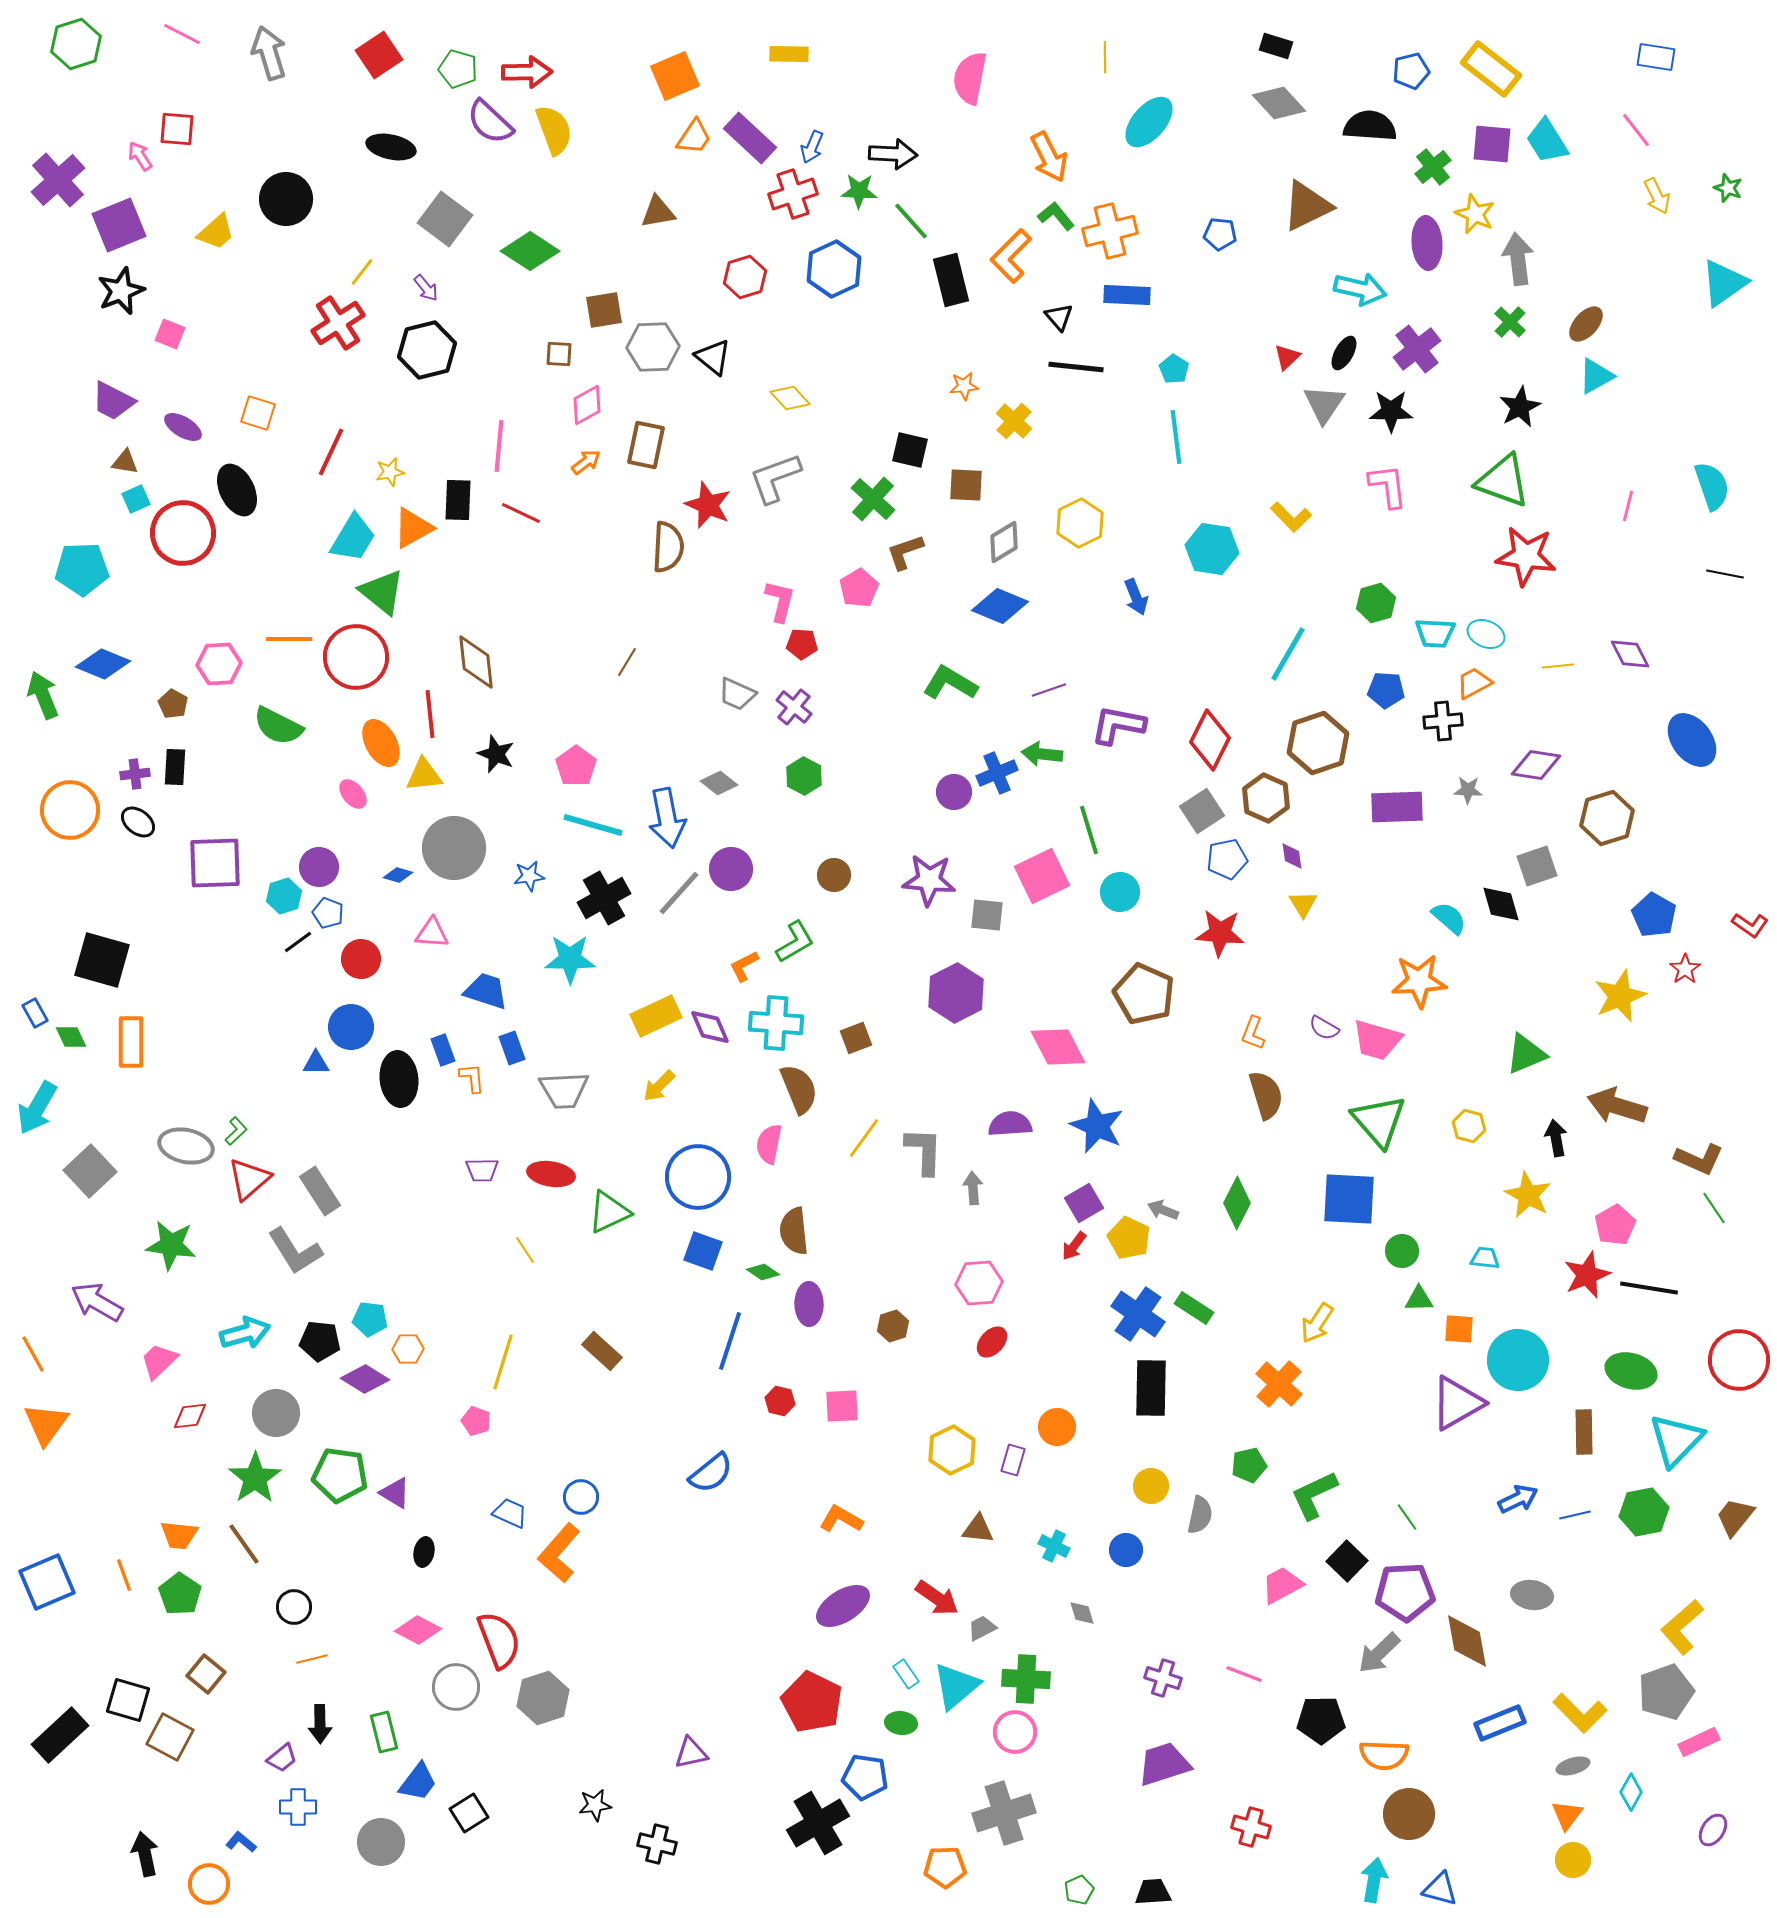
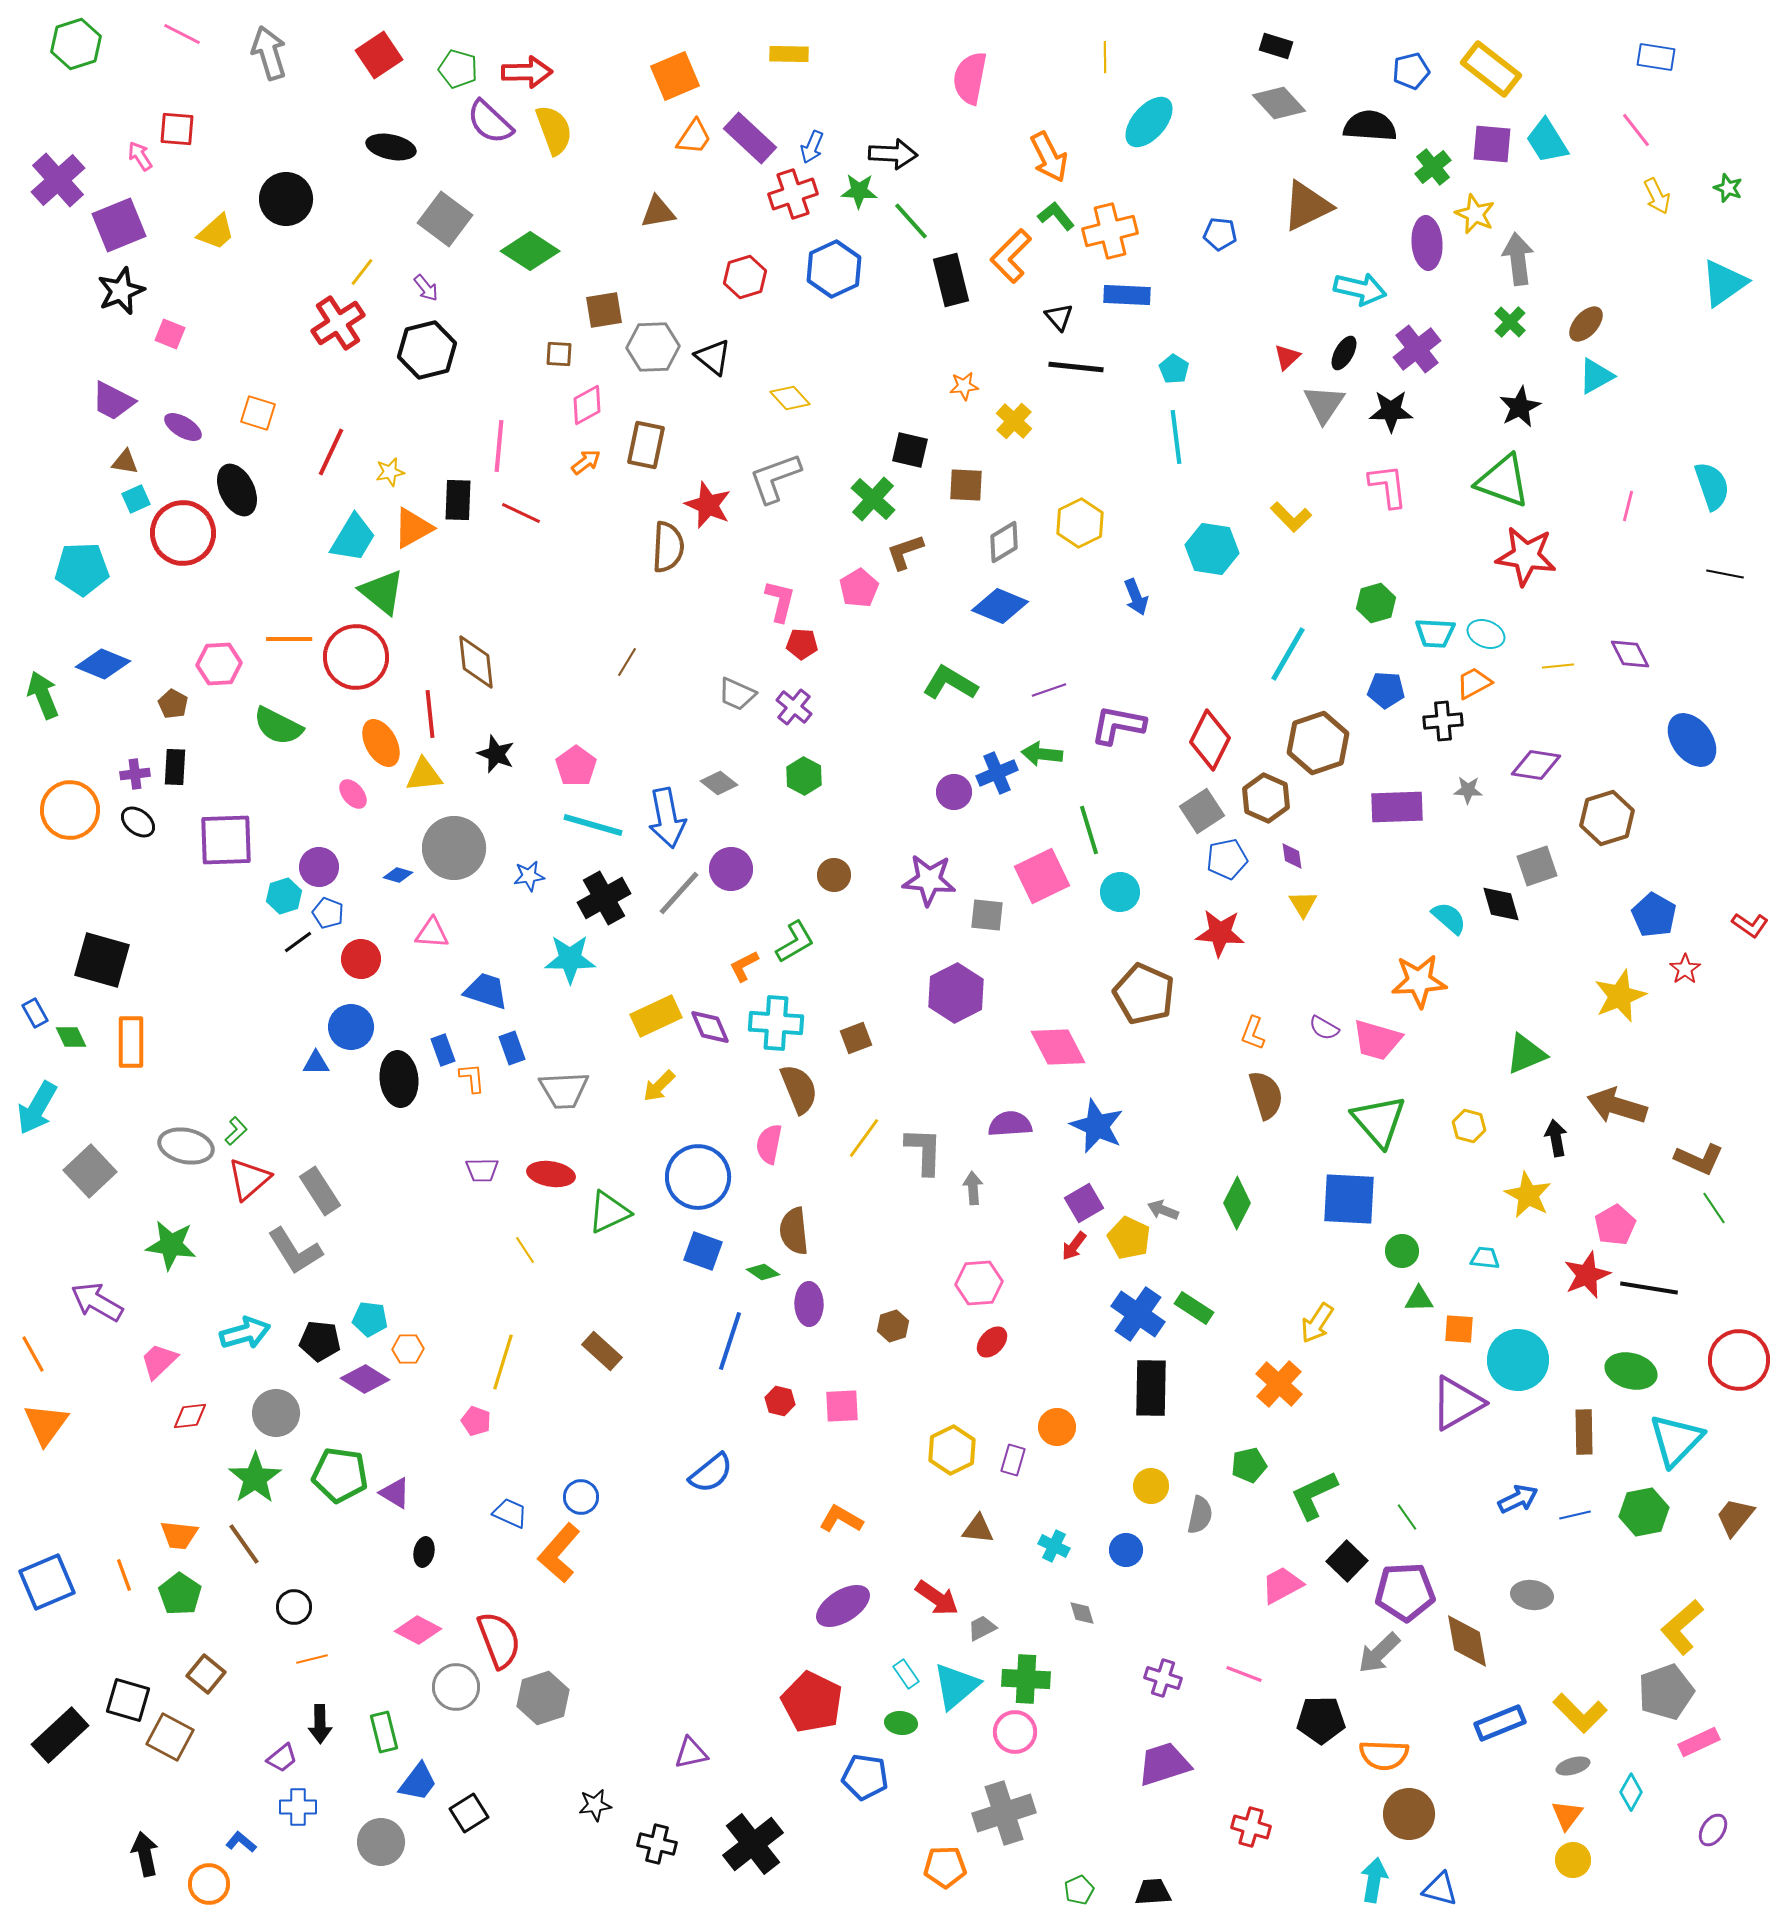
purple square at (215, 863): moved 11 px right, 23 px up
black cross at (818, 1823): moved 65 px left, 21 px down; rotated 8 degrees counterclockwise
